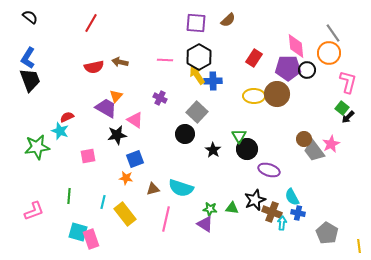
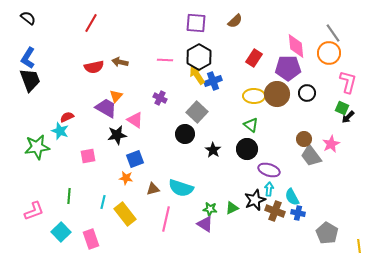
black semicircle at (30, 17): moved 2 px left, 1 px down
brown semicircle at (228, 20): moved 7 px right, 1 px down
black circle at (307, 70): moved 23 px down
blue cross at (213, 81): rotated 18 degrees counterclockwise
green square at (342, 108): rotated 16 degrees counterclockwise
green triangle at (239, 136): moved 12 px right, 11 px up; rotated 21 degrees counterclockwise
gray trapezoid at (314, 151): moved 3 px left, 5 px down
green triangle at (232, 208): rotated 32 degrees counterclockwise
brown cross at (272, 212): moved 3 px right, 1 px up
cyan arrow at (282, 223): moved 13 px left, 34 px up
cyan square at (78, 232): moved 17 px left; rotated 30 degrees clockwise
